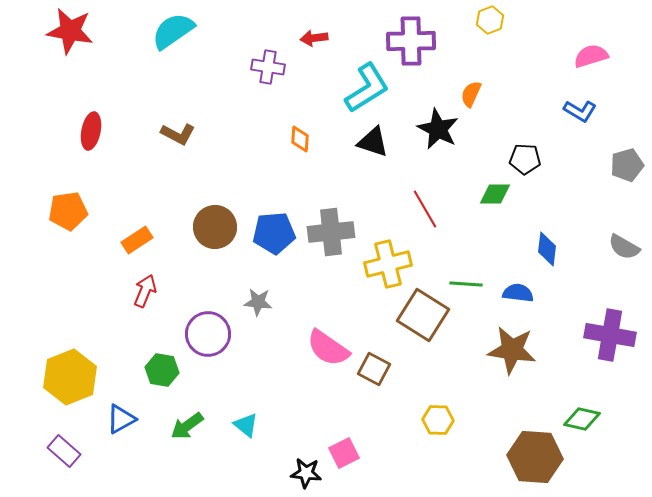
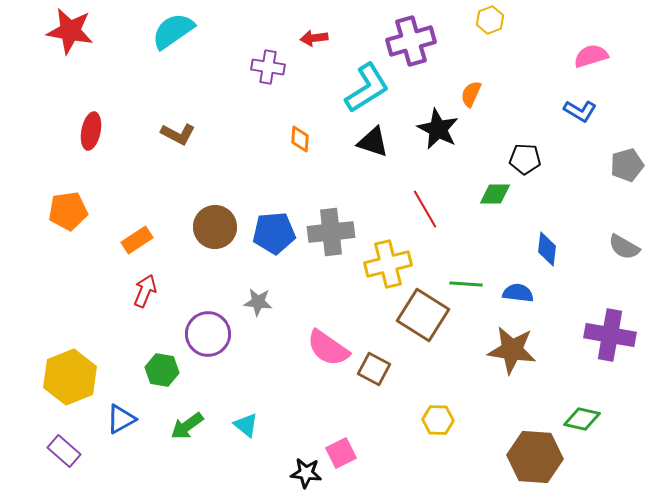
purple cross at (411, 41): rotated 15 degrees counterclockwise
pink square at (344, 453): moved 3 px left
